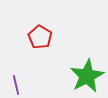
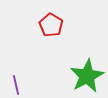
red pentagon: moved 11 px right, 12 px up
